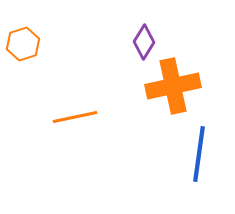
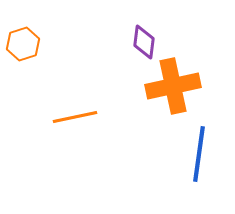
purple diamond: rotated 24 degrees counterclockwise
